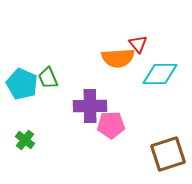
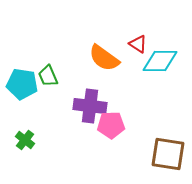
red triangle: rotated 18 degrees counterclockwise
orange semicircle: moved 14 px left; rotated 40 degrees clockwise
cyan diamond: moved 13 px up
green trapezoid: moved 2 px up
cyan pentagon: rotated 16 degrees counterclockwise
purple cross: rotated 8 degrees clockwise
brown square: rotated 27 degrees clockwise
